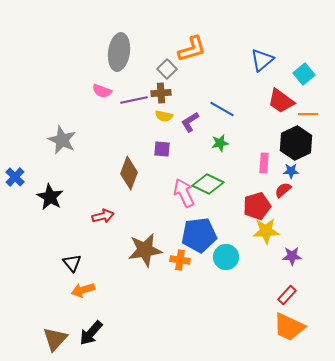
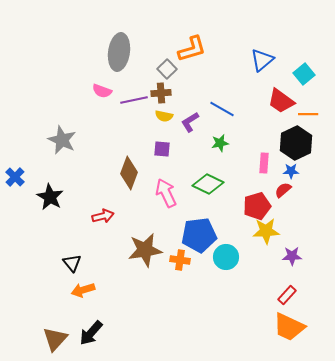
pink arrow: moved 18 px left
